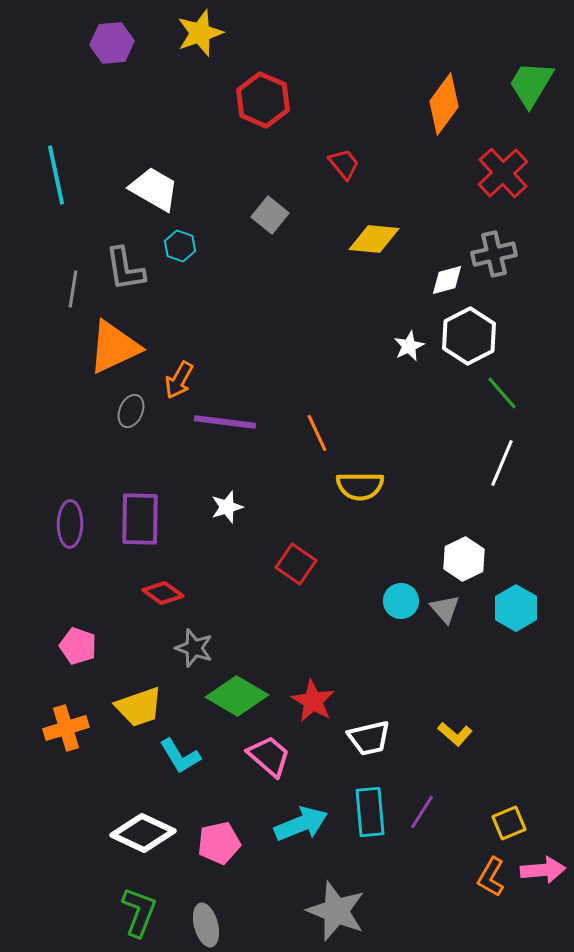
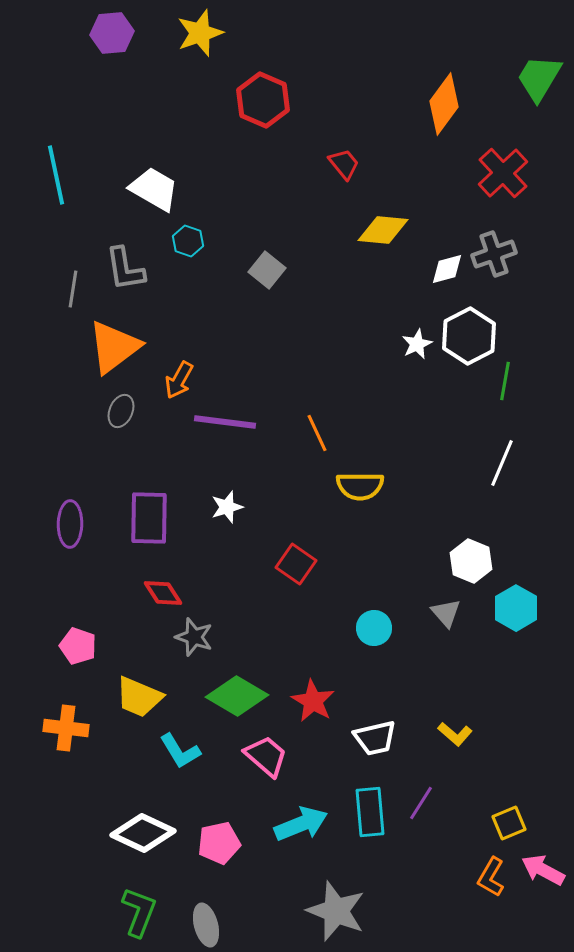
purple hexagon at (112, 43): moved 10 px up
green trapezoid at (531, 84): moved 8 px right, 6 px up
gray square at (270, 215): moved 3 px left, 55 px down
yellow diamond at (374, 239): moved 9 px right, 9 px up
cyan hexagon at (180, 246): moved 8 px right, 5 px up
gray cross at (494, 254): rotated 6 degrees counterclockwise
white diamond at (447, 280): moved 11 px up
white star at (409, 346): moved 8 px right, 2 px up
orange triangle at (114, 347): rotated 12 degrees counterclockwise
green line at (502, 393): moved 3 px right, 12 px up; rotated 51 degrees clockwise
gray ellipse at (131, 411): moved 10 px left
purple rectangle at (140, 519): moved 9 px right, 1 px up
white hexagon at (464, 559): moved 7 px right, 2 px down; rotated 12 degrees counterclockwise
red diamond at (163, 593): rotated 21 degrees clockwise
cyan circle at (401, 601): moved 27 px left, 27 px down
gray triangle at (445, 609): moved 1 px right, 4 px down
gray star at (194, 648): moved 11 px up
yellow trapezoid at (139, 707): moved 10 px up; rotated 42 degrees clockwise
orange cross at (66, 728): rotated 24 degrees clockwise
white trapezoid at (369, 738): moved 6 px right
cyan L-shape at (180, 756): moved 5 px up
pink trapezoid at (269, 756): moved 3 px left
purple line at (422, 812): moved 1 px left, 9 px up
pink arrow at (543, 870): rotated 147 degrees counterclockwise
